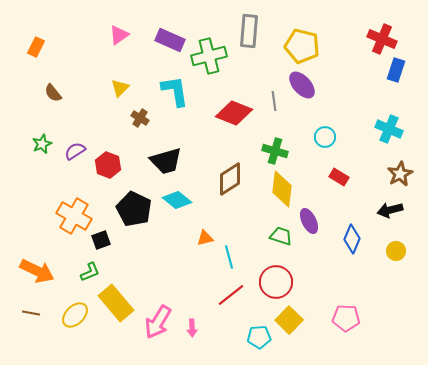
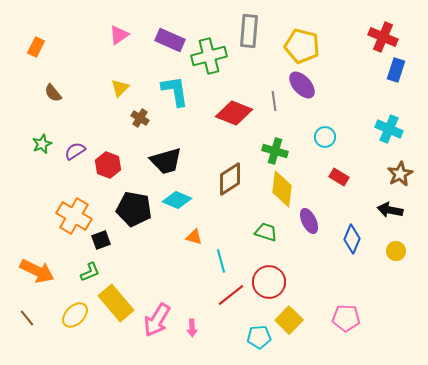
red cross at (382, 39): moved 1 px right, 2 px up
cyan diamond at (177, 200): rotated 16 degrees counterclockwise
black pentagon at (134, 209): rotated 16 degrees counterclockwise
black arrow at (390, 210): rotated 25 degrees clockwise
green trapezoid at (281, 236): moved 15 px left, 4 px up
orange triangle at (205, 238): moved 11 px left, 1 px up; rotated 30 degrees clockwise
cyan line at (229, 257): moved 8 px left, 4 px down
red circle at (276, 282): moved 7 px left
brown line at (31, 313): moved 4 px left, 5 px down; rotated 42 degrees clockwise
pink arrow at (158, 322): moved 1 px left, 2 px up
